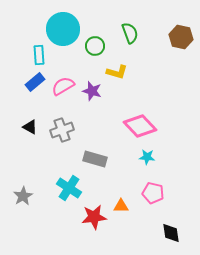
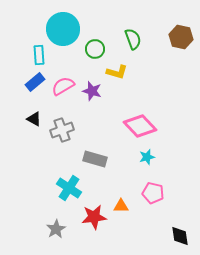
green semicircle: moved 3 px right, 6 px down
green circle: moved 3 px down
black triangle: moved 4 px right, 8 px up
cyan star: rotated 21 degrees counterclockwise
gray star: moved 33 px right, 33 px down
black diamond: moved 9 px right, 3 px down
